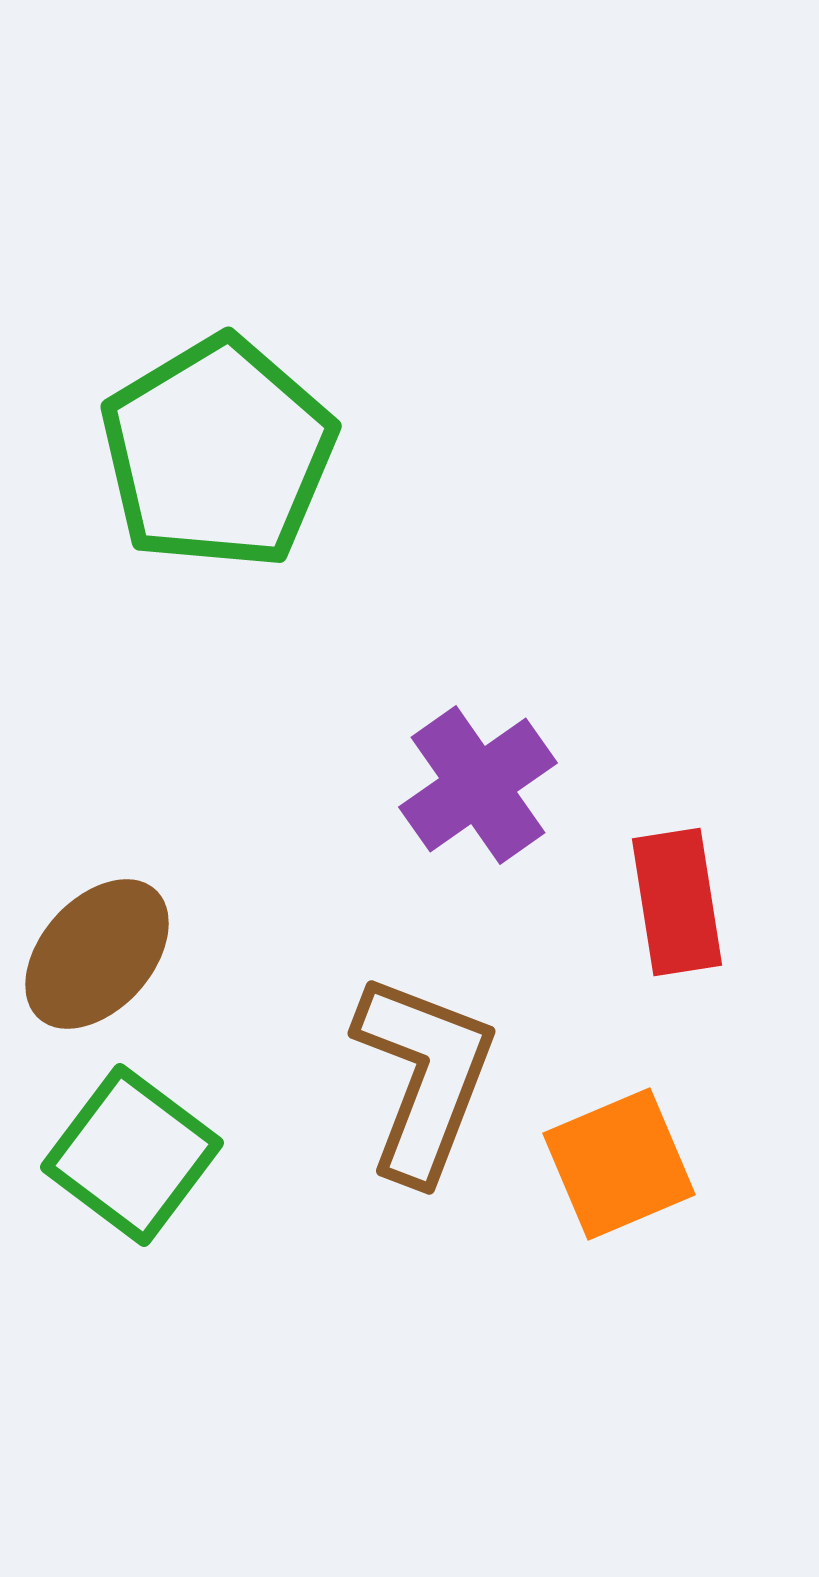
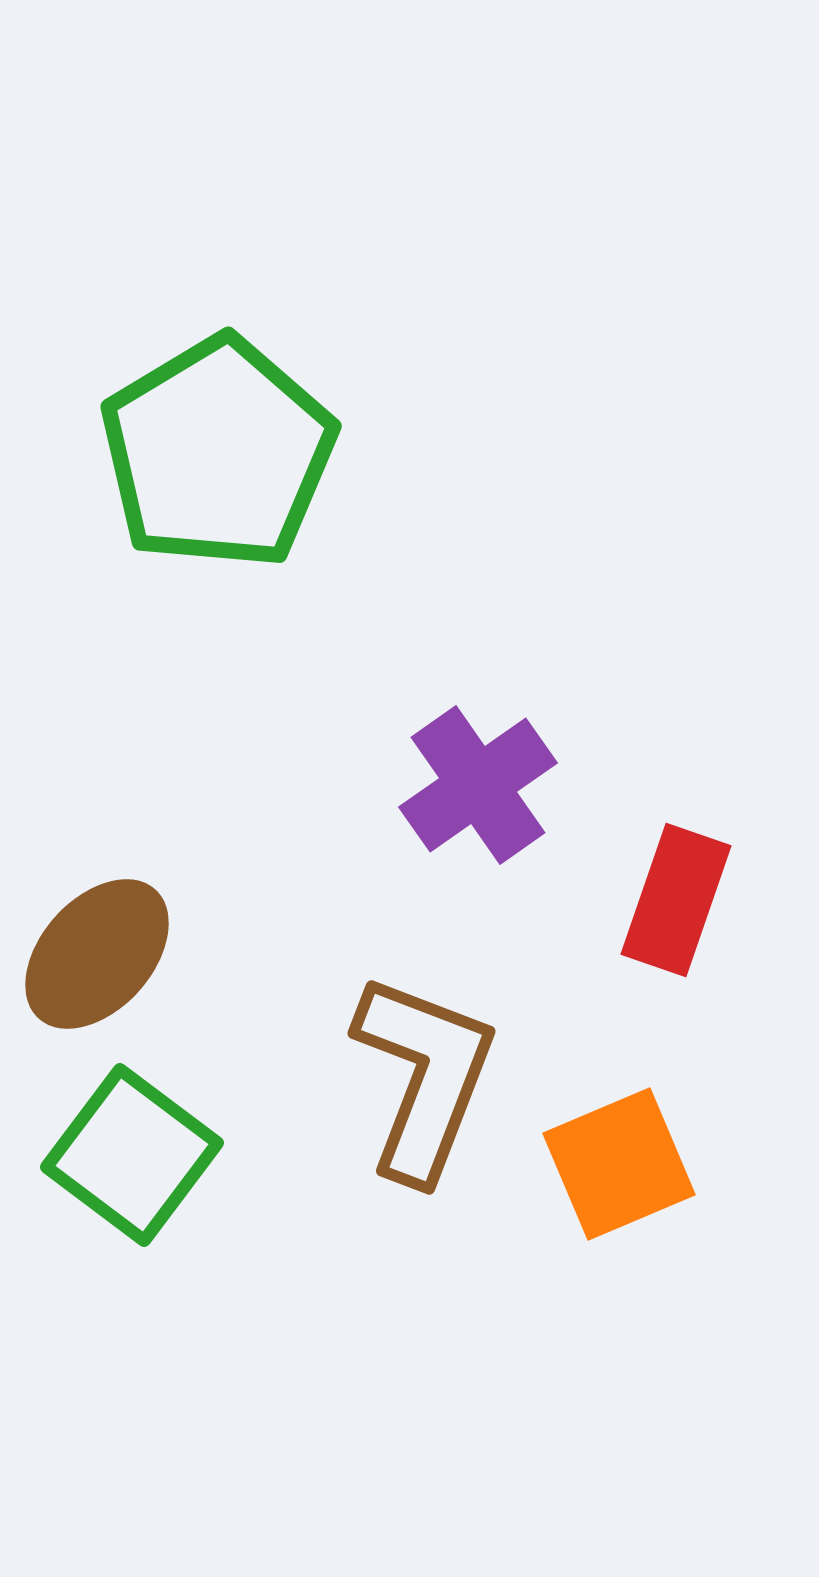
red rectangle: moved 1 px left, 2 px up; rotated 28 degrees clockwise
